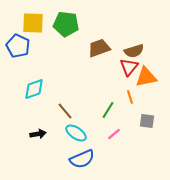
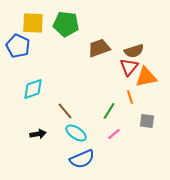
cyan diamond: moved 1 px left
green line: moved 1 px right, 1 px down
